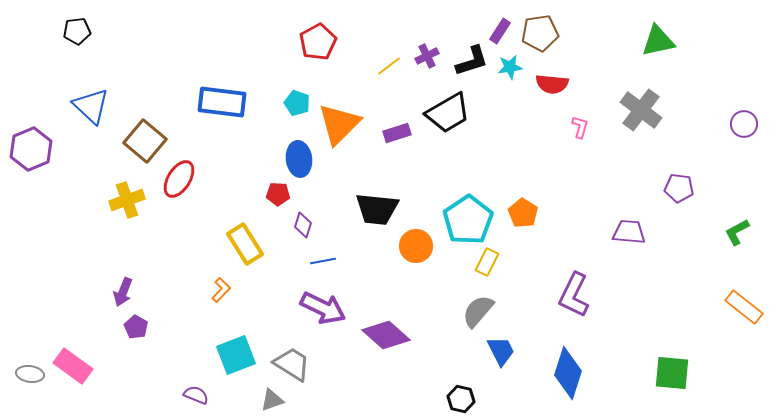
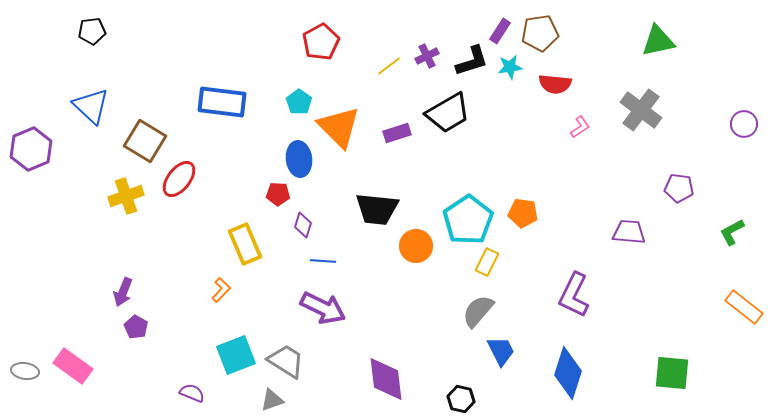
black pentagon at (77, 31): moved 15 px right
red pentagon at (318, 42): moved 3 px right
red semicircle at (552, 84): moved 3 px right
cyan pentagon at (297, 103): moved 2 px right, 1 px up; rotated 15 degrees clockwise
orange triangle at (339, 124): moved 3 px down; rotated 30 degrees counterclockwise
pink L-shape at (580, 127): rotated 40 degrees clockwise
brown square at (145, 141): rotated 9 degrees counterclockwise
red ellipse at (179, 179): rotated 6 degrees clockwise
yellow cross at (127, 200): moved 1 px left, 4 px up
orange pentagon at (523, 213): rotated 24 degrees counterclockwise
green L-shape at (737, 232): moved 5 px left
yellow rectangle at (245, 244): rotated 9 degrees clockwise
blue line at (323, 261): rotated 15 degrees clockwise
purple diamond at (386, 335): moved 44 px down; rotated 42 degrees clockwise
gray trapezoid at (292, 364): moved 6 px left, 3 px up
gray ellipse at (30, 374): moved 5 px left, 3 px up
purple semicircle at (196, 395): moved 4 px left, 2 px up
